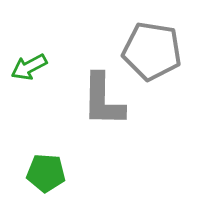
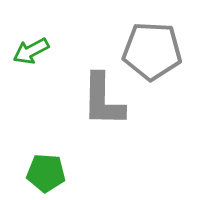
gray pentagon: rotated 6 degrees counterclockwise
green arrow: moved 2 px right, 16 px up
